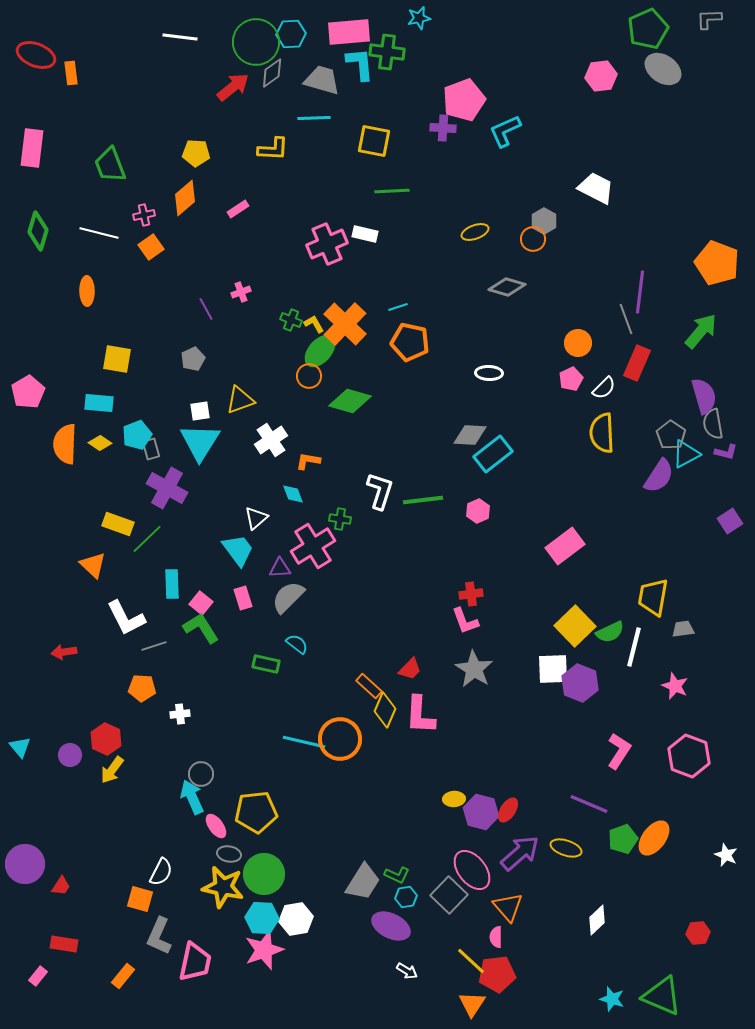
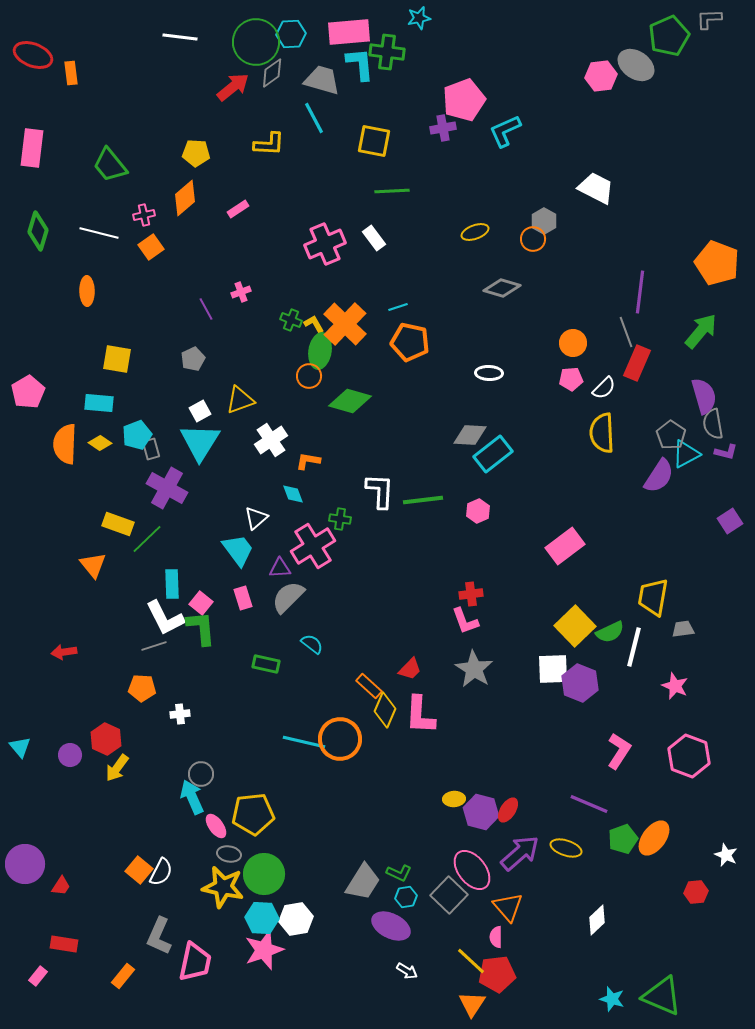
green pentagon at (648, 29): moved 21 px right, 7 px down
red ellipse at (36, 55): moved 3 px left
gray ellipse at (663, 69): moved 27 px left, 4 px up
cyan line at (314, 118): rotated 64 degrees clockwise
purple cross at (443, 128): rotated 15 degrees counterclockwise
yellow L-shape at (273, 149): moved 4 px left, 5 px up
green trapezoid at (110, 165): rotated 18 degrees counterclockwise
white rectangle at (365, 234): moved 9 px right, 4 px down; rotated 40 degrees clockwise
pink cross at (327, 244): moved 2 px left
gray diamond at (507, 287): moved 5 px left, 1 px down
gray line at (626, 319): moved 13 px down
orange circle at (578, 343): moved 5 px left
green ellipse at (320, 351): rotated 32 degrees counterclockwise
pink pentagon at (571, 379): rotated 20 degrees clockwise
white square at (200, 411): rotated 20 degrees counterclockwise
white L-shape at (380, 491): rotated 15 degrees counterclockwise
orange triangle at (93, 565): rotated 8 degrees clockwise
white L-shape at (126, 618): moved 39 px right
green L-shape at (201, 628): rotated 27 degrees clockwise
cyan semicircle at (297, 644): moved 15 px right
yellow arrow at (112, 770): moved 5 px right, 2 px up
yellow pentagon at (256, 812): moved 3 px left, 2 px down
green L-shape at (397, 875): moved 2 px right, 2 px up
orange square at (140, 899): moved 1 px left, 29 px up; rotated 24 degrees clockwise
red hexagon at (698, 933): moved 2 px left, 41 px up
